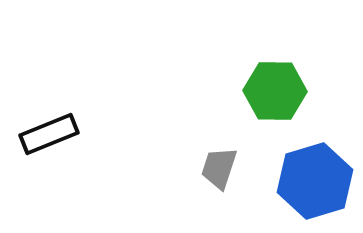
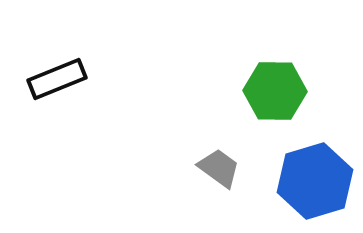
black rectangle: moved 8 px right, 55 px up
gray trapezoid: rotated 108 degrees clockwise
